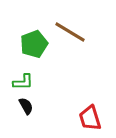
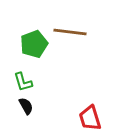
brown line: rotated 24 degrees counterclockwise
green L-shape: rotated 75 degrees clockwise
